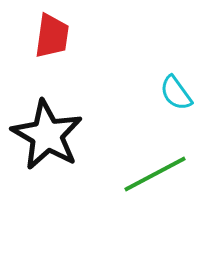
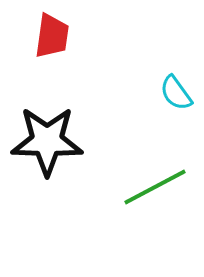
black star: moved 6 px down; rotated 28 degrees counterclockwise
green line: moved 13 px down
